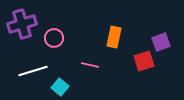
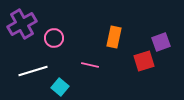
purple cross: rotated 12 degrees counterclockwise
